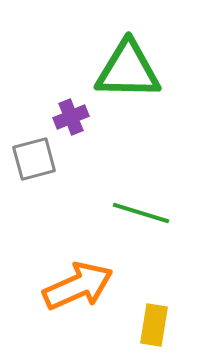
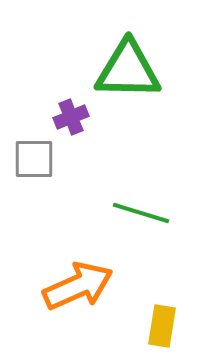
gray square: rotated 15 degrees clockwise
yellow rectangle: moved 8 px right, 1 px down
